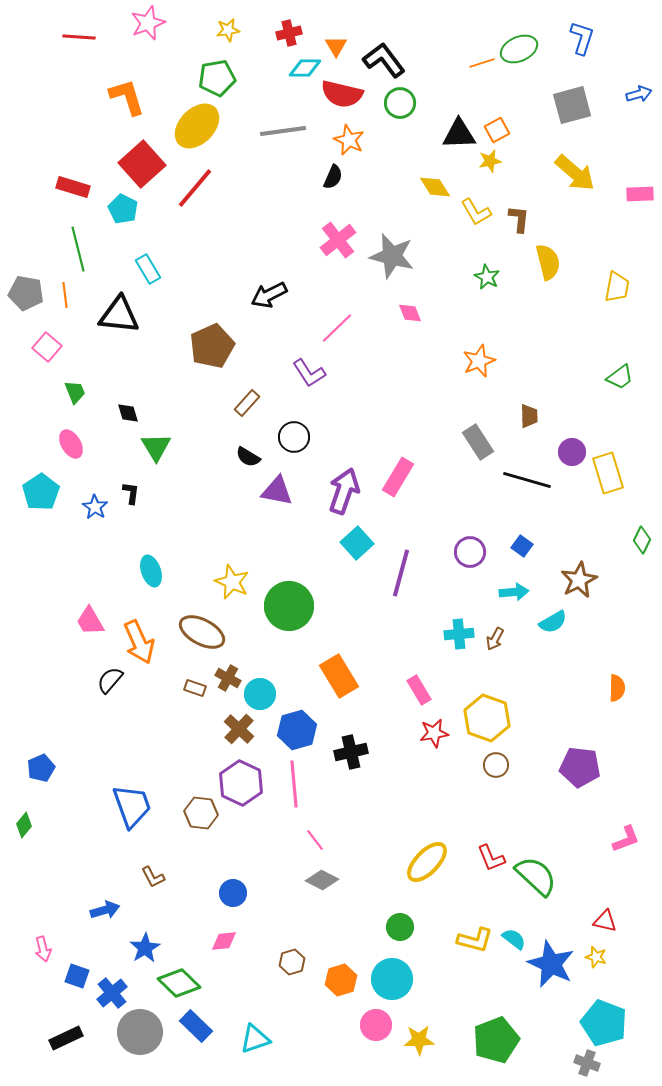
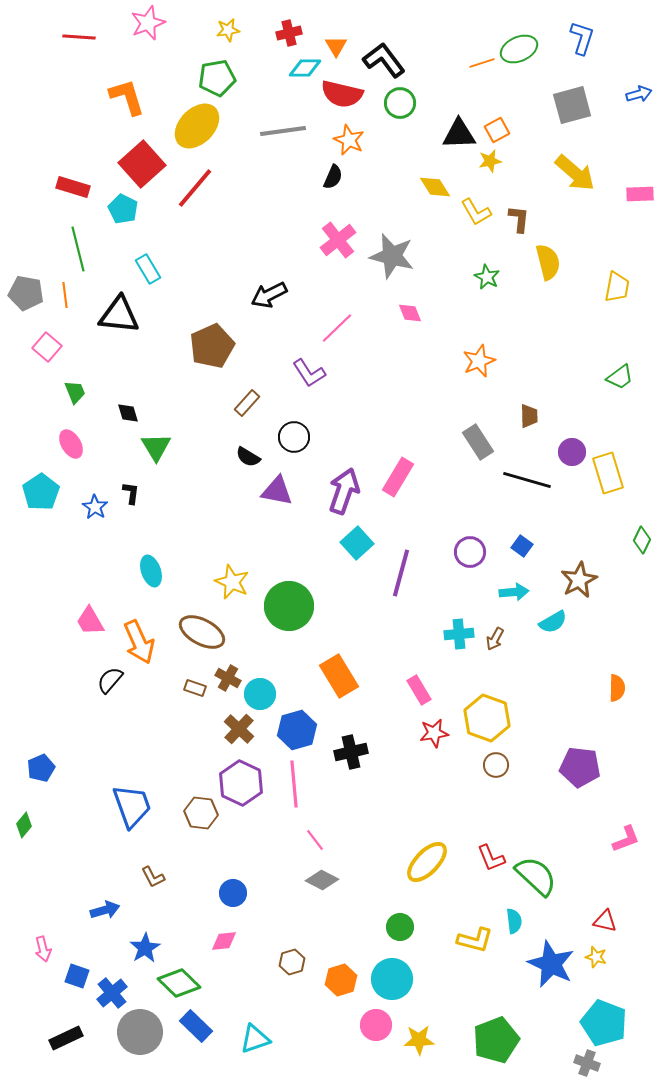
cyan semicircle at (514, 939): moved 18 px up; rotated 45 degrees clockwise
